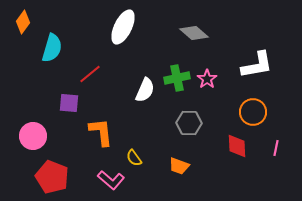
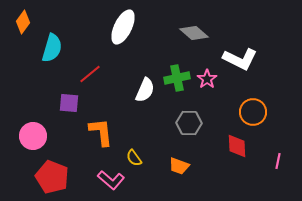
white L-shape: moved 17 px left, 6 px up; rotated 36 degrees clockwise
pink line: moved 2 px right, 13 px down
